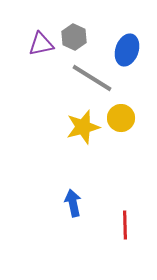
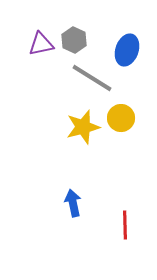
gray hexagon: moved 3 px down
